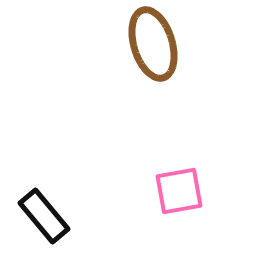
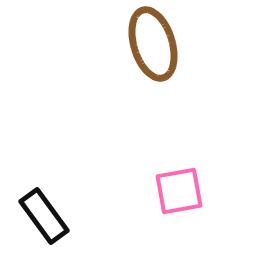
black rectangle: rotated 4 degrees clockwise
